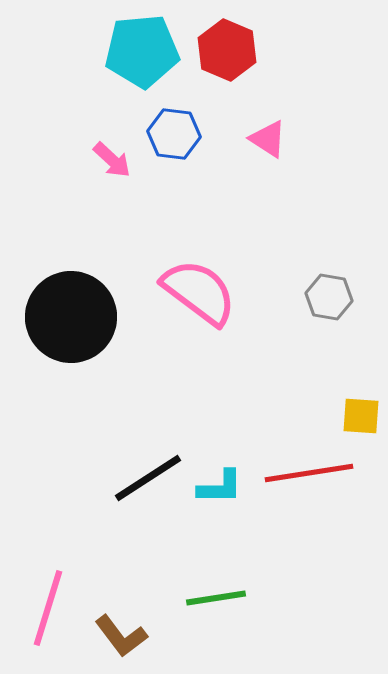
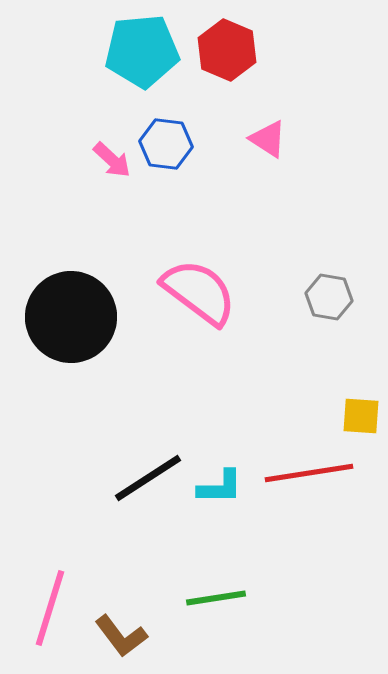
blue hexagon: moved 8 px left, 10 px down
pink line: moved 2 px right
